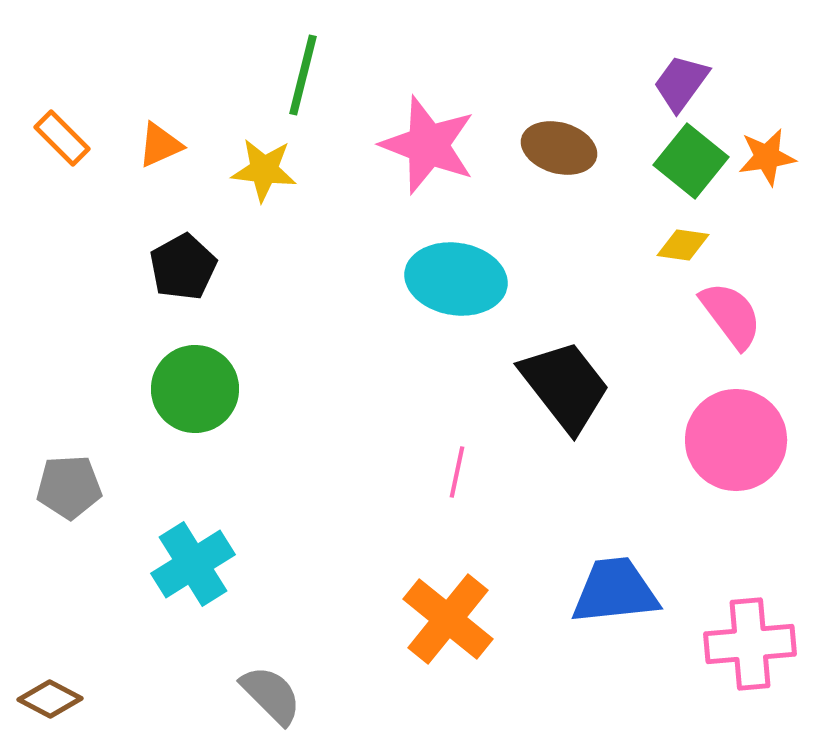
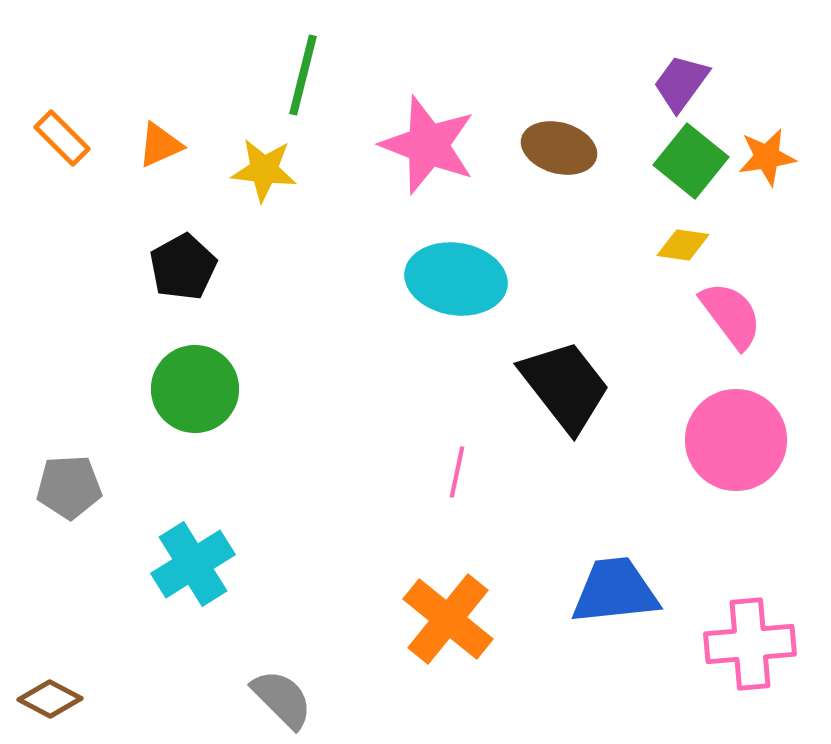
gray semicircle: moved 11 px right, 4 px down
